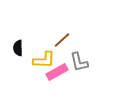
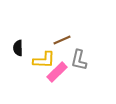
brown line: rotated 18 degrees clockwise
gray L-shape: moved 2 px up; rotated 25 degrees clockwise
pink rectangle: rotated 15 degrees counterclockwise
